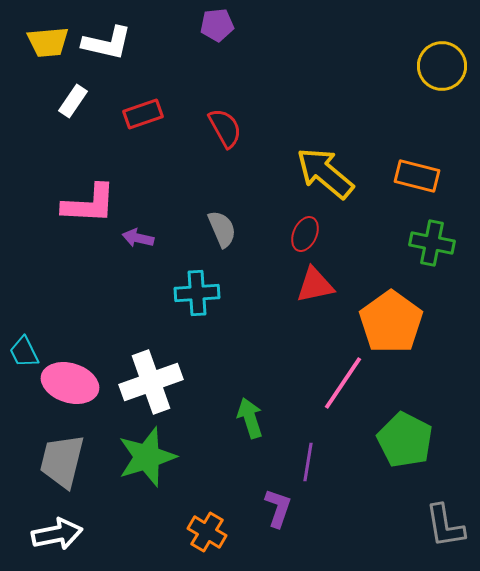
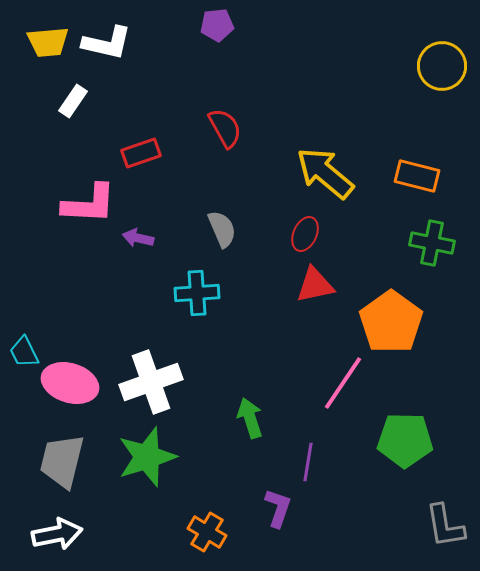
red rectangle: moved 2 px left, 39 px down
green pentagon: rotated 26 degrees counterclockwise
